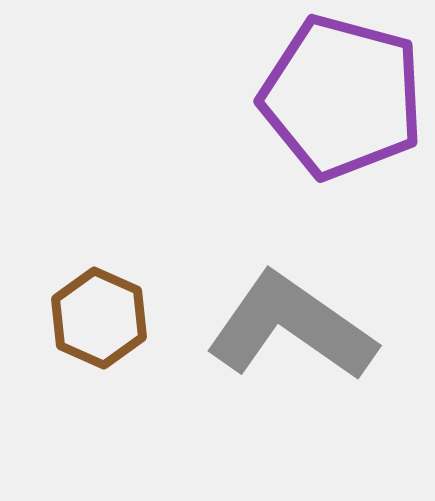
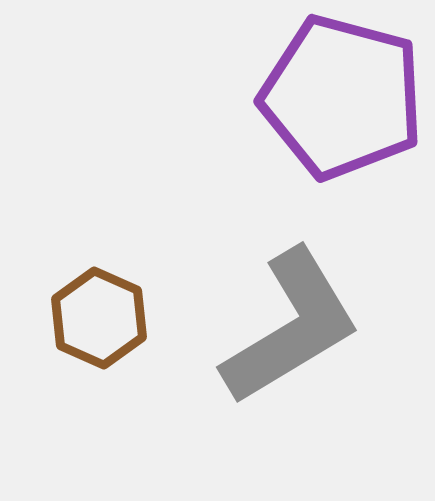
gray L-shape: rotated 114 degrees clockwise
